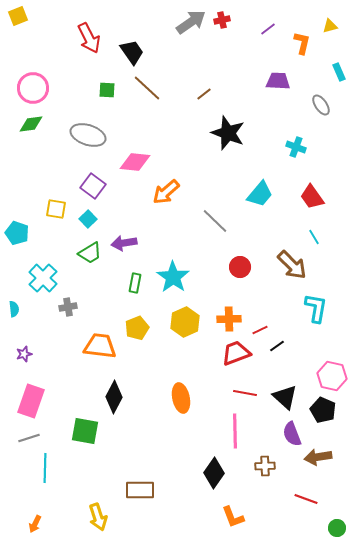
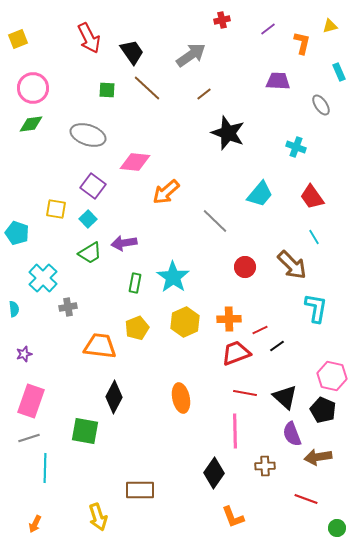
yellow square at (18, 16): moved 23 px down
gray arrow at (191, 22): moved 33 px down
red circle at (240, 267): moved 5 px right
